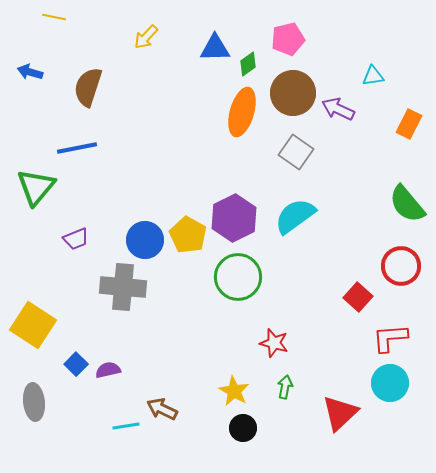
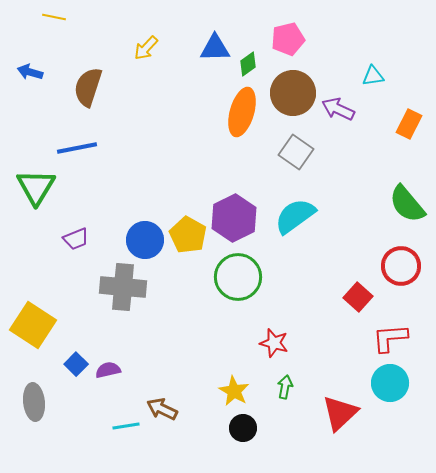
yellow arrow: moved 11 px down
green triangle: rotated 9 degrees counterclockwise
